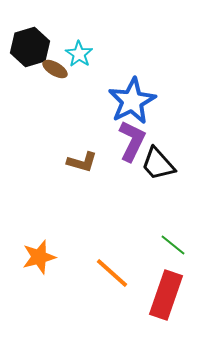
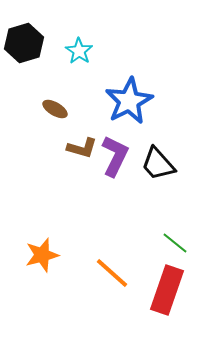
black hexagon: moved 6 px left, 4 px up
cyan star: moved 3 px up
brown ellipse: moved 40 px down
blue star: moved 3 px left
purple L-shape: moved 17 px left, 15 px down
brown L-shape: moved 14 px up
green line: moved 2 px right, 2 px up
orange star: moved 3 px right, 2 px up
red rectangle: moved 1 px right, 5 px up
